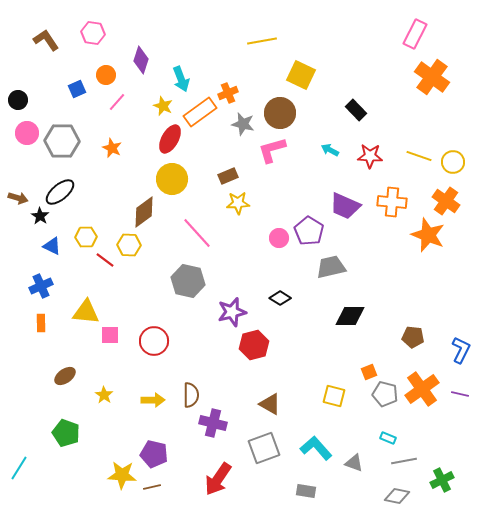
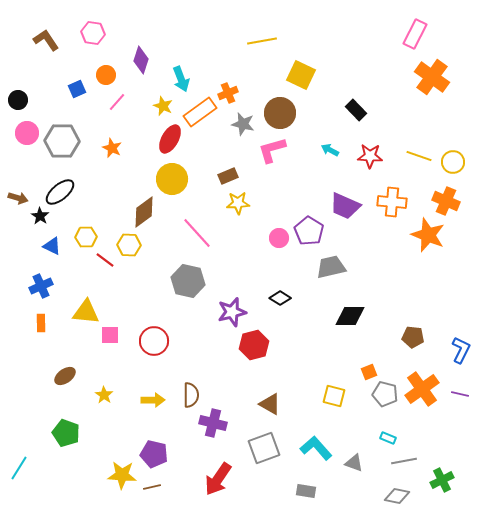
orange cross at (446, 201): rotated 12 degrees counterclockwise
